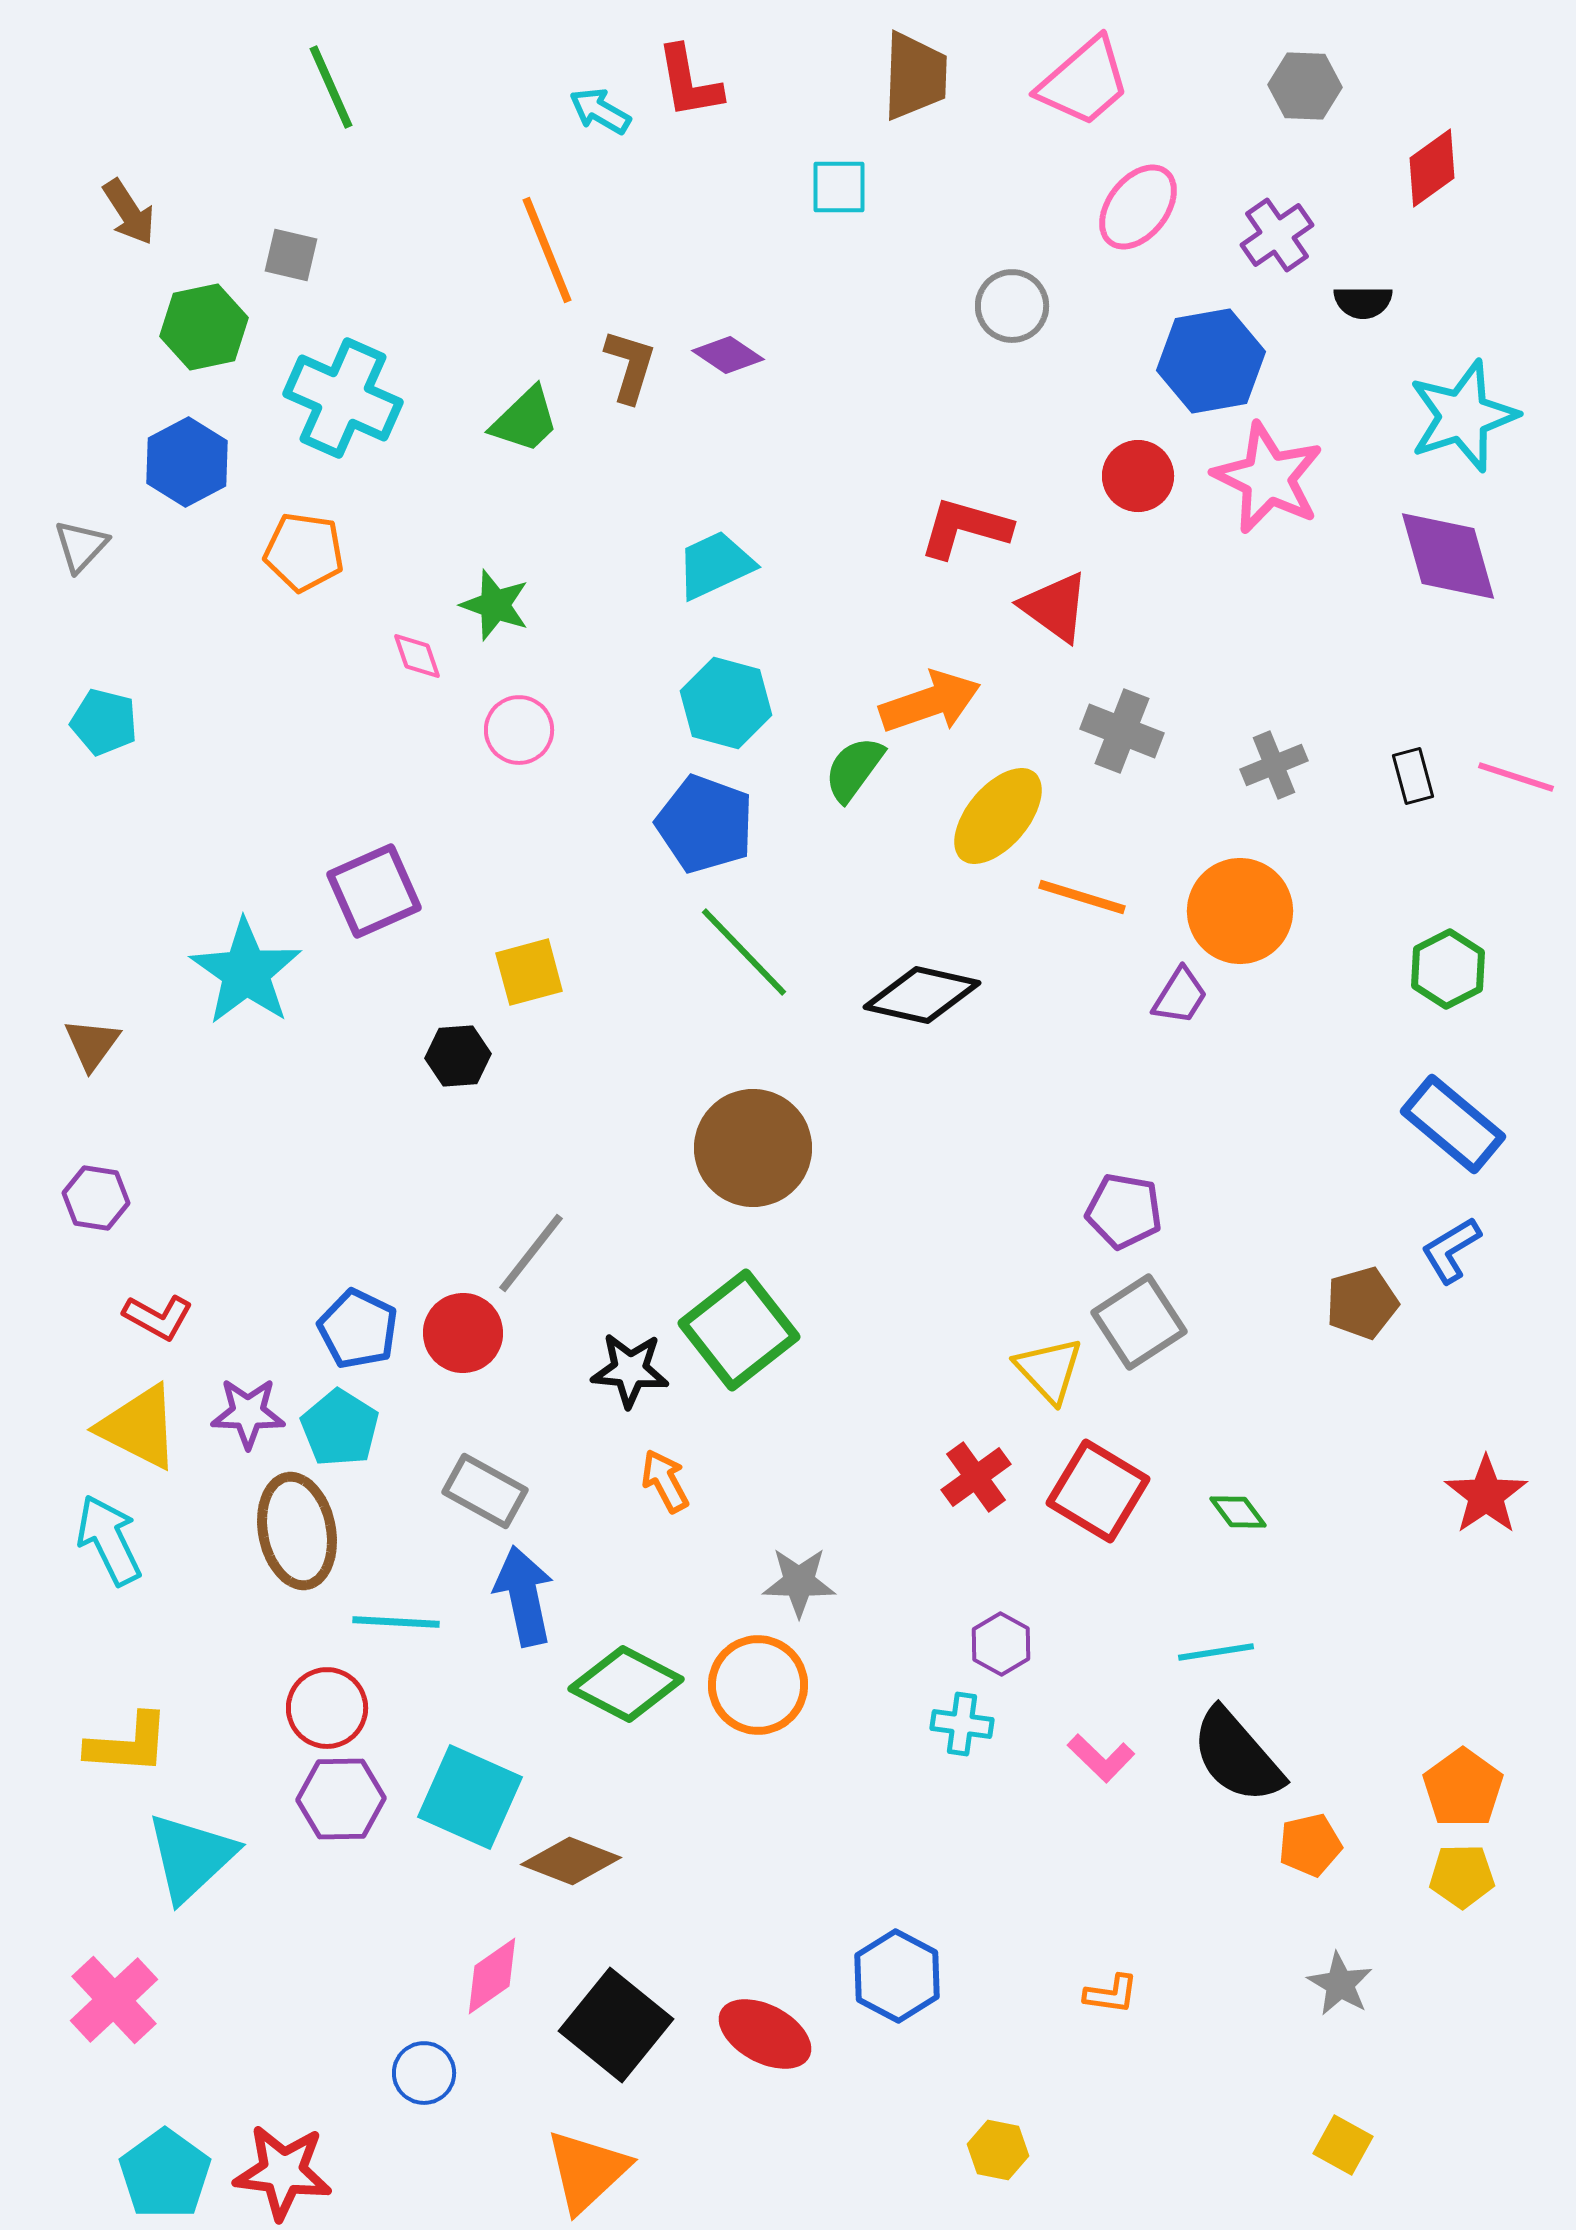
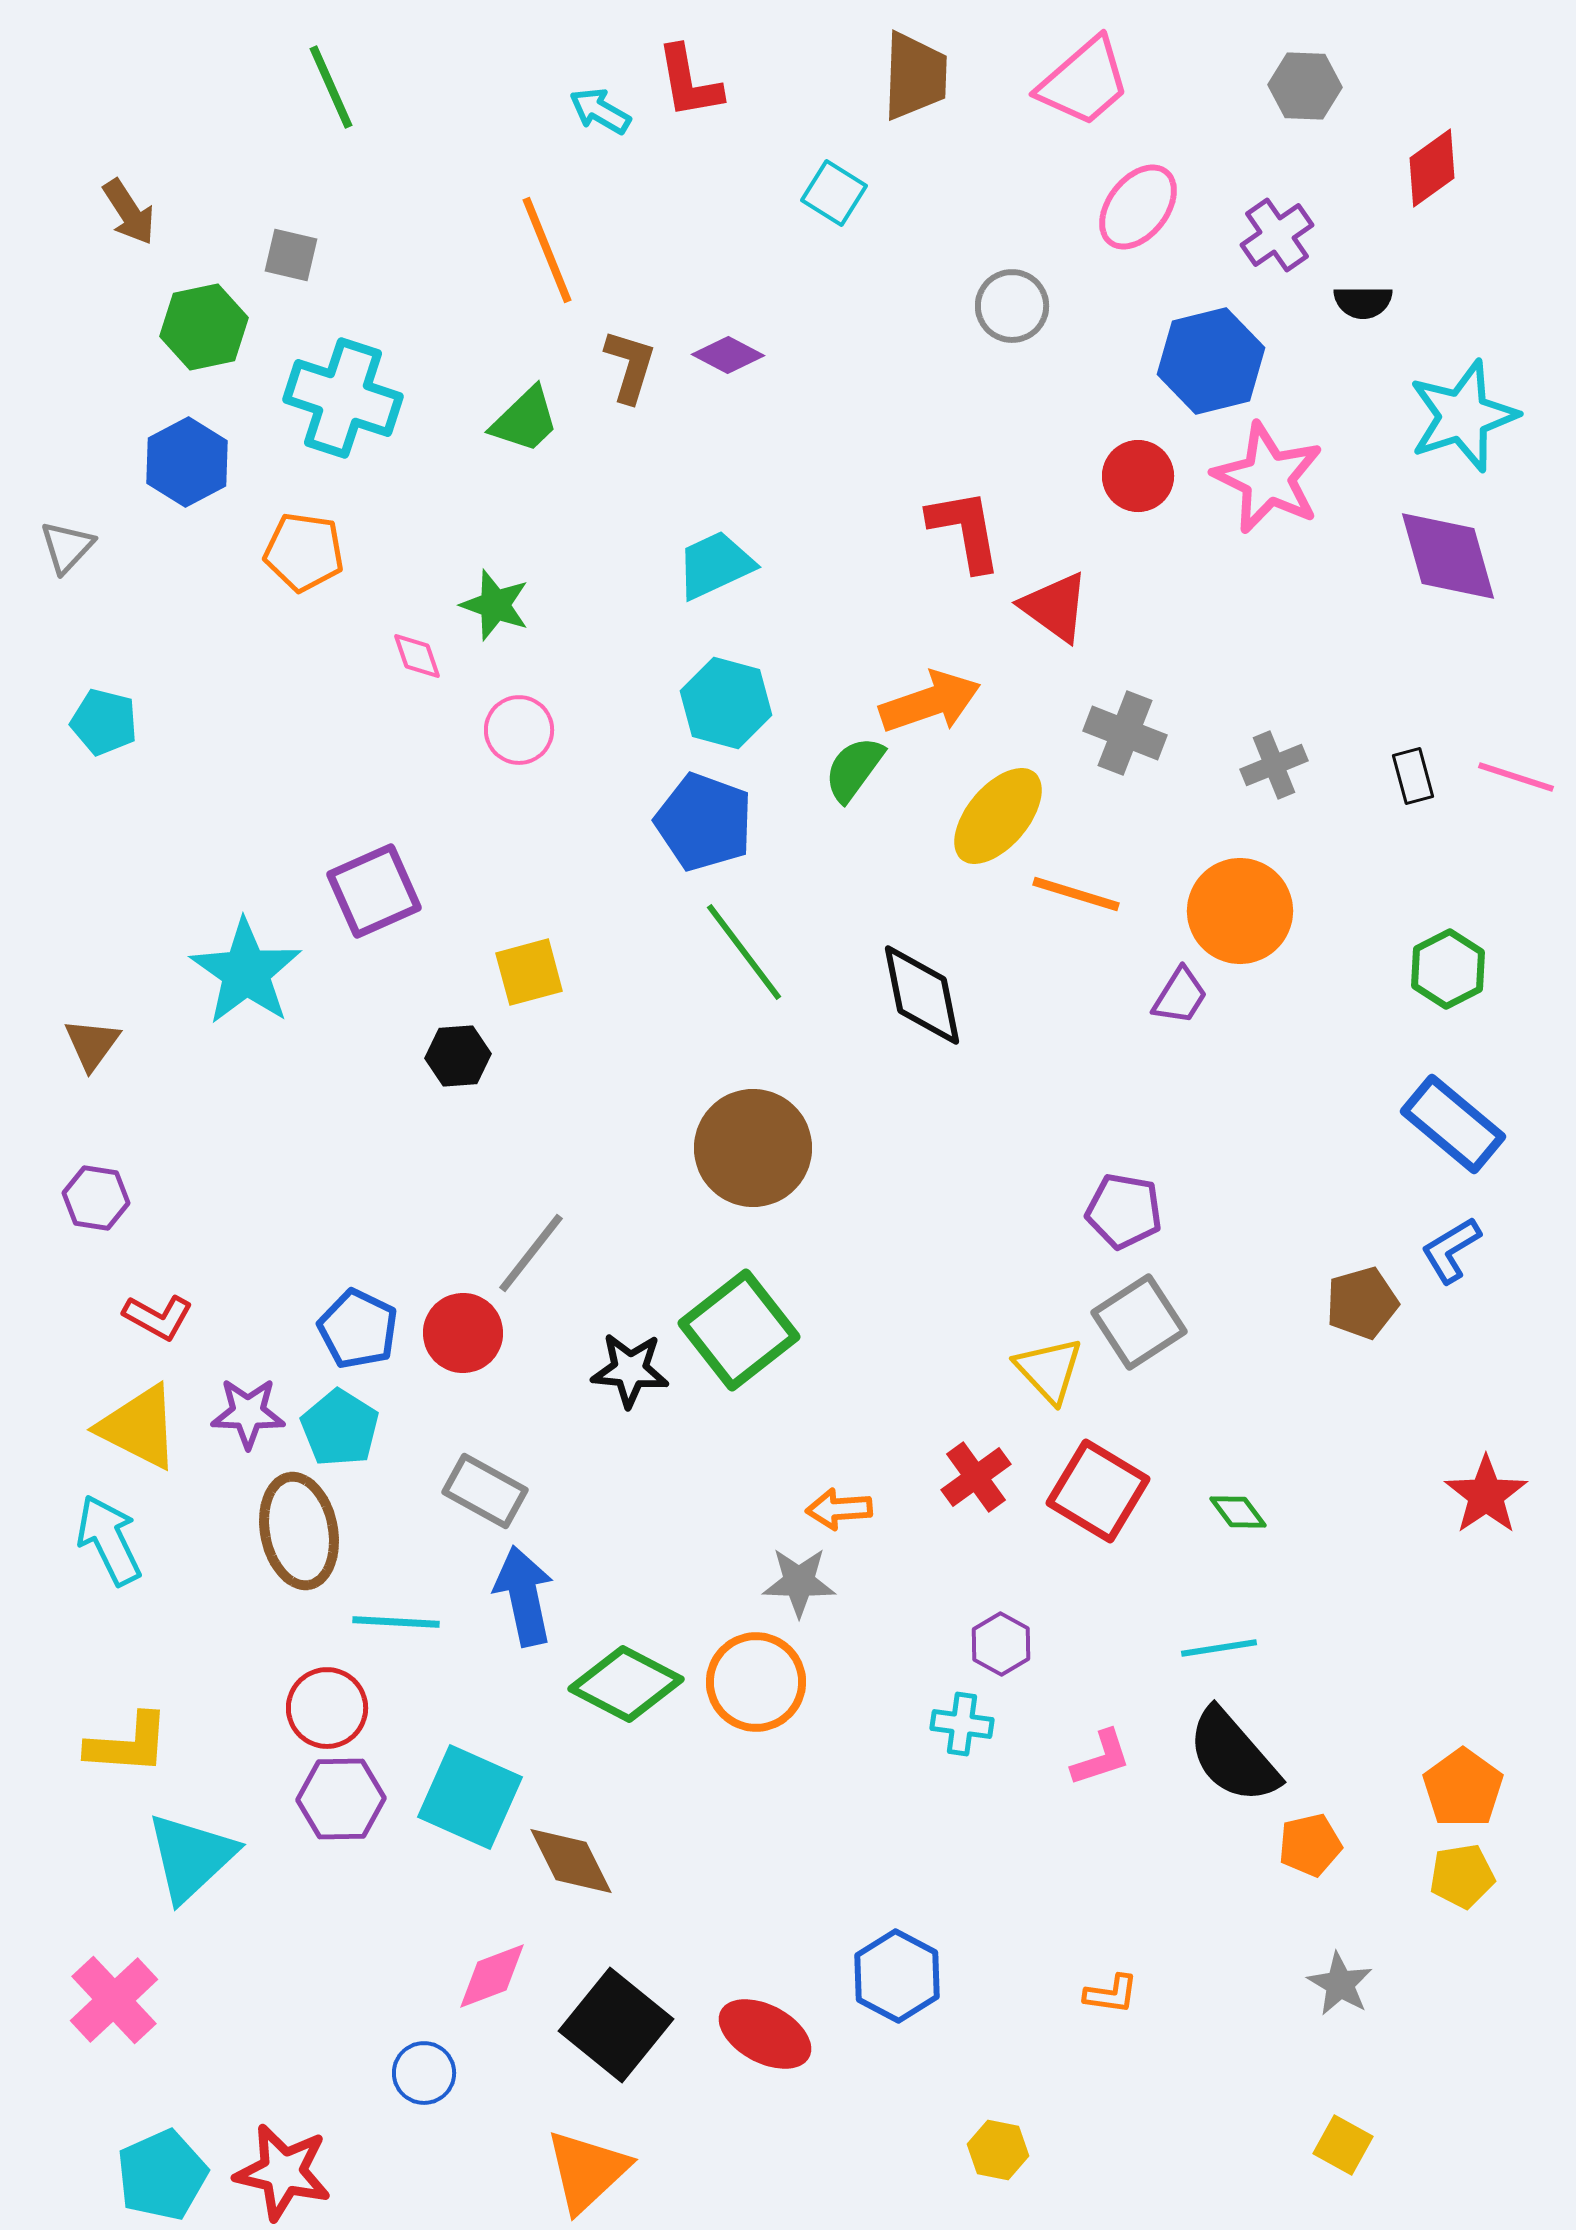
cyan square at (839, 187): moved 5 px left, 6 px down; rotated 32 degrees clockwise
purple diamond at (728, 355): rotated 6 degrees counterclockwise
blue hexagon at (1211, 361): rotated 4 degrees counterclockwise
cyan cross at (343, 398): rotated 6 degrees counterclockwise
red L-shape at (965, 528): moved 2 px down; rotated 64 degrees clockwise
gray triangle at (81, 546): moved 14 px left, 1 px down
gray cross at (1122, 731): moved 3 px right, 2 px down
blue pentagon at (705, 824): moved 1 px left, 2 px up
orange line at (1082, 897): moved 6 px left, 3 px up
green line at (744, 952): rotated 7 degrees clockwise
black diamond at (922, 995): rotated 66 degrees clockwise
orange arrow at (665, 1481): moved 174 px right, 28 px down; rotated 66 degrees counterclockwise
brown ellipse at (297, 1531): moved 2 px right
cyan line at (1216, 1652): moved 3 px right, 4 px up
orange circle at (758, 1685): moved 2 px left, 3 px up
black semicircle at (1237, 1756): moved 4 px left
pink L-shape at (1101, 1758): rotated 62 degrees counterclockwise
brown diamond at (571, 1861): rotated 42 degrees clockwise
yellow pentagon at (1462, 1876): rotated 8 degrees counterclockwise
pink diamond at (492, 1976): rotated 14 degrees clockwise
red star at (283, 2172): rotated 6 degrees clockwise
cyan pentagon at (165, 2174): moved 3 px left, 1 px down; rotated 12 degrees clockwise
